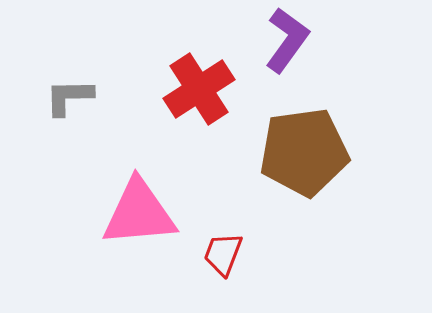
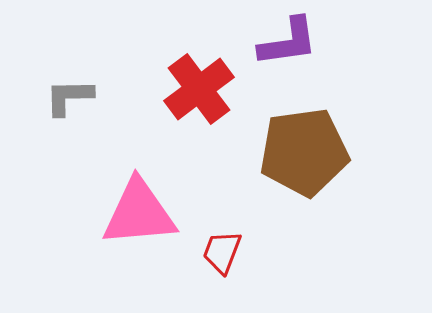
purple L-shape: moved 1 px right, 2 px down; rotated 46 degrees clockwise
red cross: rotated 4 degrees counterclockwise
red trapezoid: moved 1 px left, 2 px up
